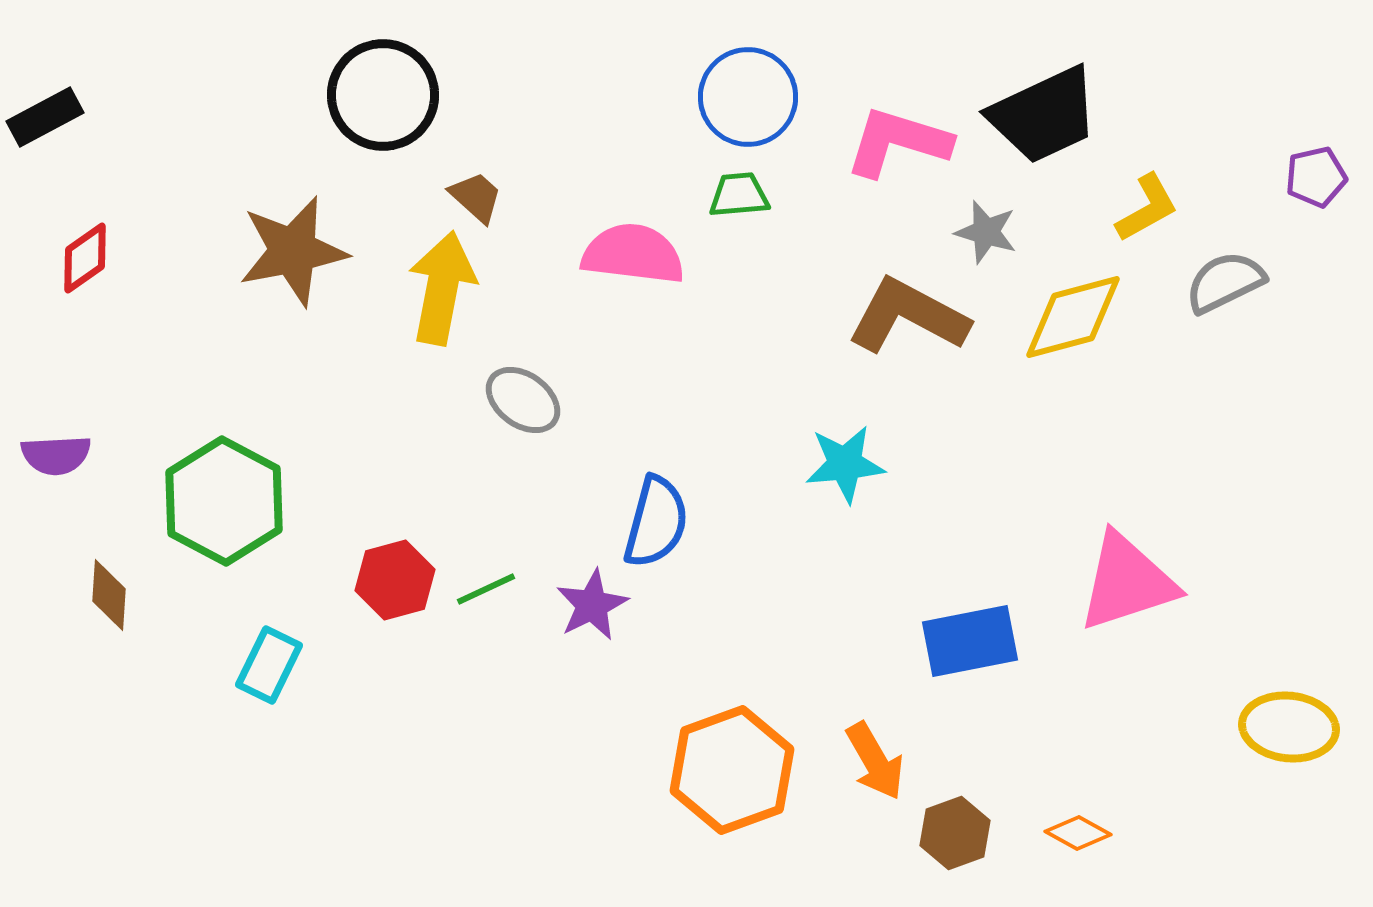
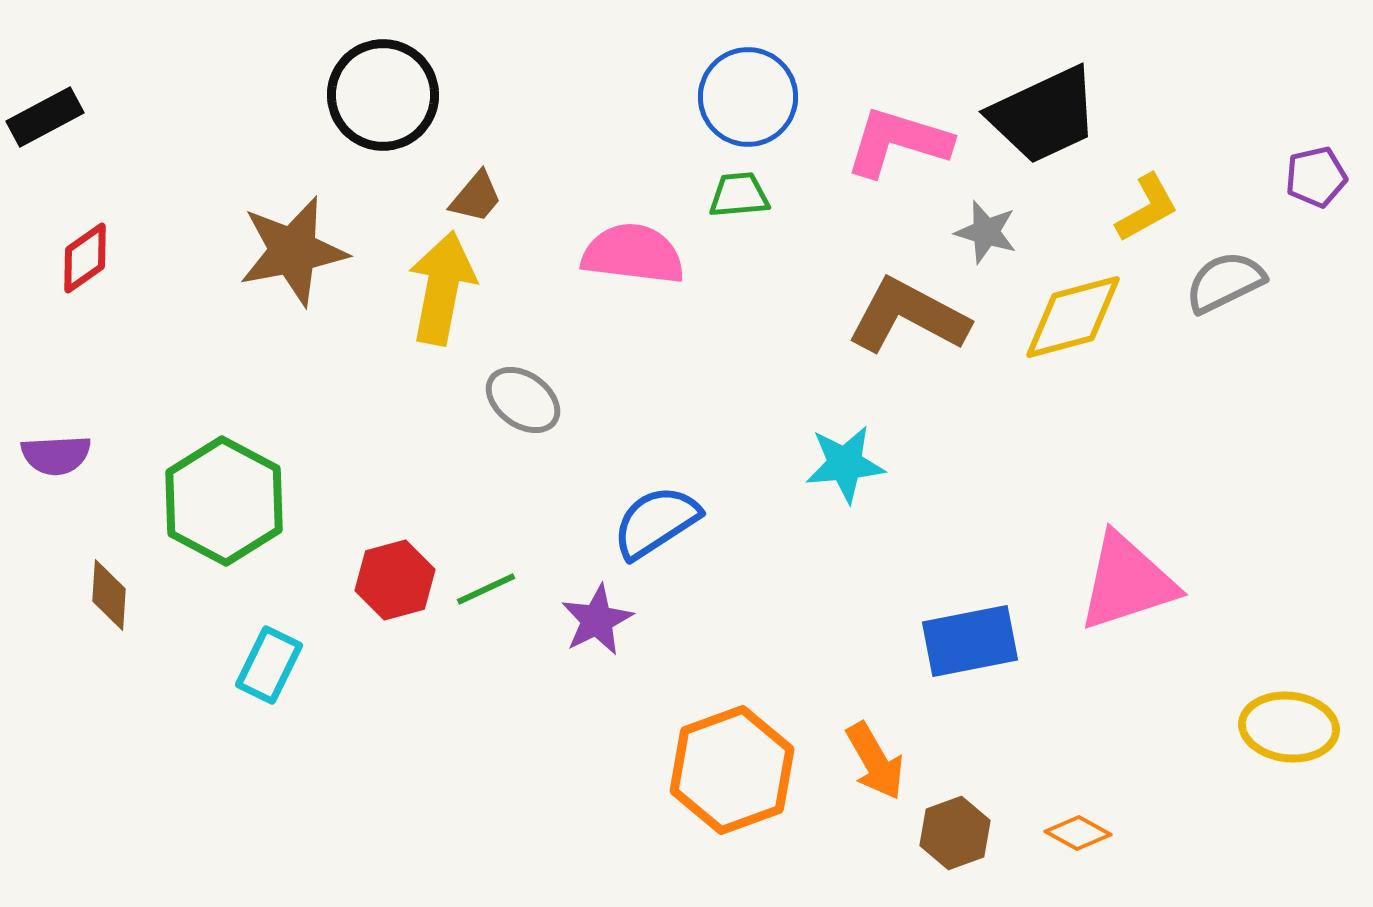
brown trapezoid: rotated 88 degrees clockwise
blue semicircle: rotated 138 degrees counterclockwise
purple star: moved 5 px right, 15 px down
